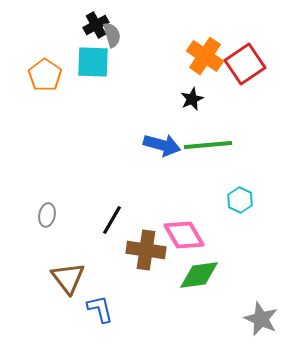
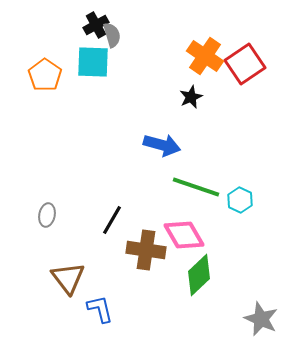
black star: moved 1 px left, 2 px up
green line: moved 12 px left, 42 px down; rotated 24 degrees clockwise
green diamond: rotated 36 degrees counterclockwise
